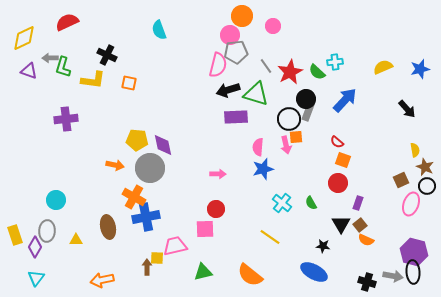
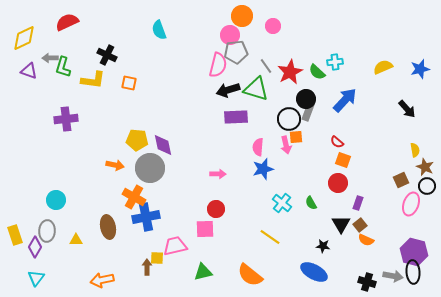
green triangle at (256, 94): moved 5 px up
